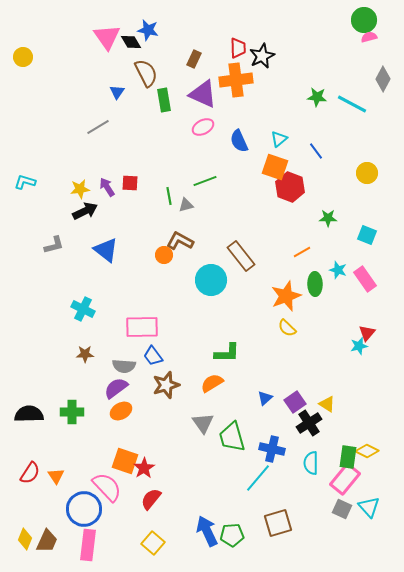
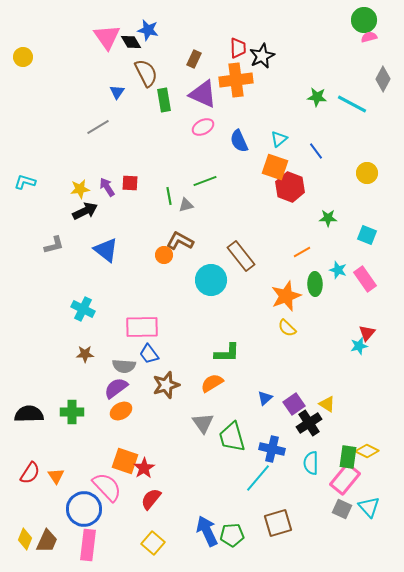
blue trapezoid at (153, 356): moved 4 px left, 2 px up
purple square at (295, 402): moved 1 px left, 2 px down
